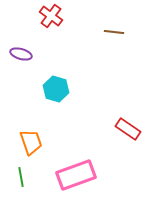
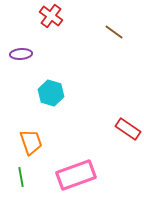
brown line: rotated 30 degrees clockwise
purple ellipse: rotated 20 degrees counterclockwise
cyan hexagon: moved 5 px left, 4 px down
